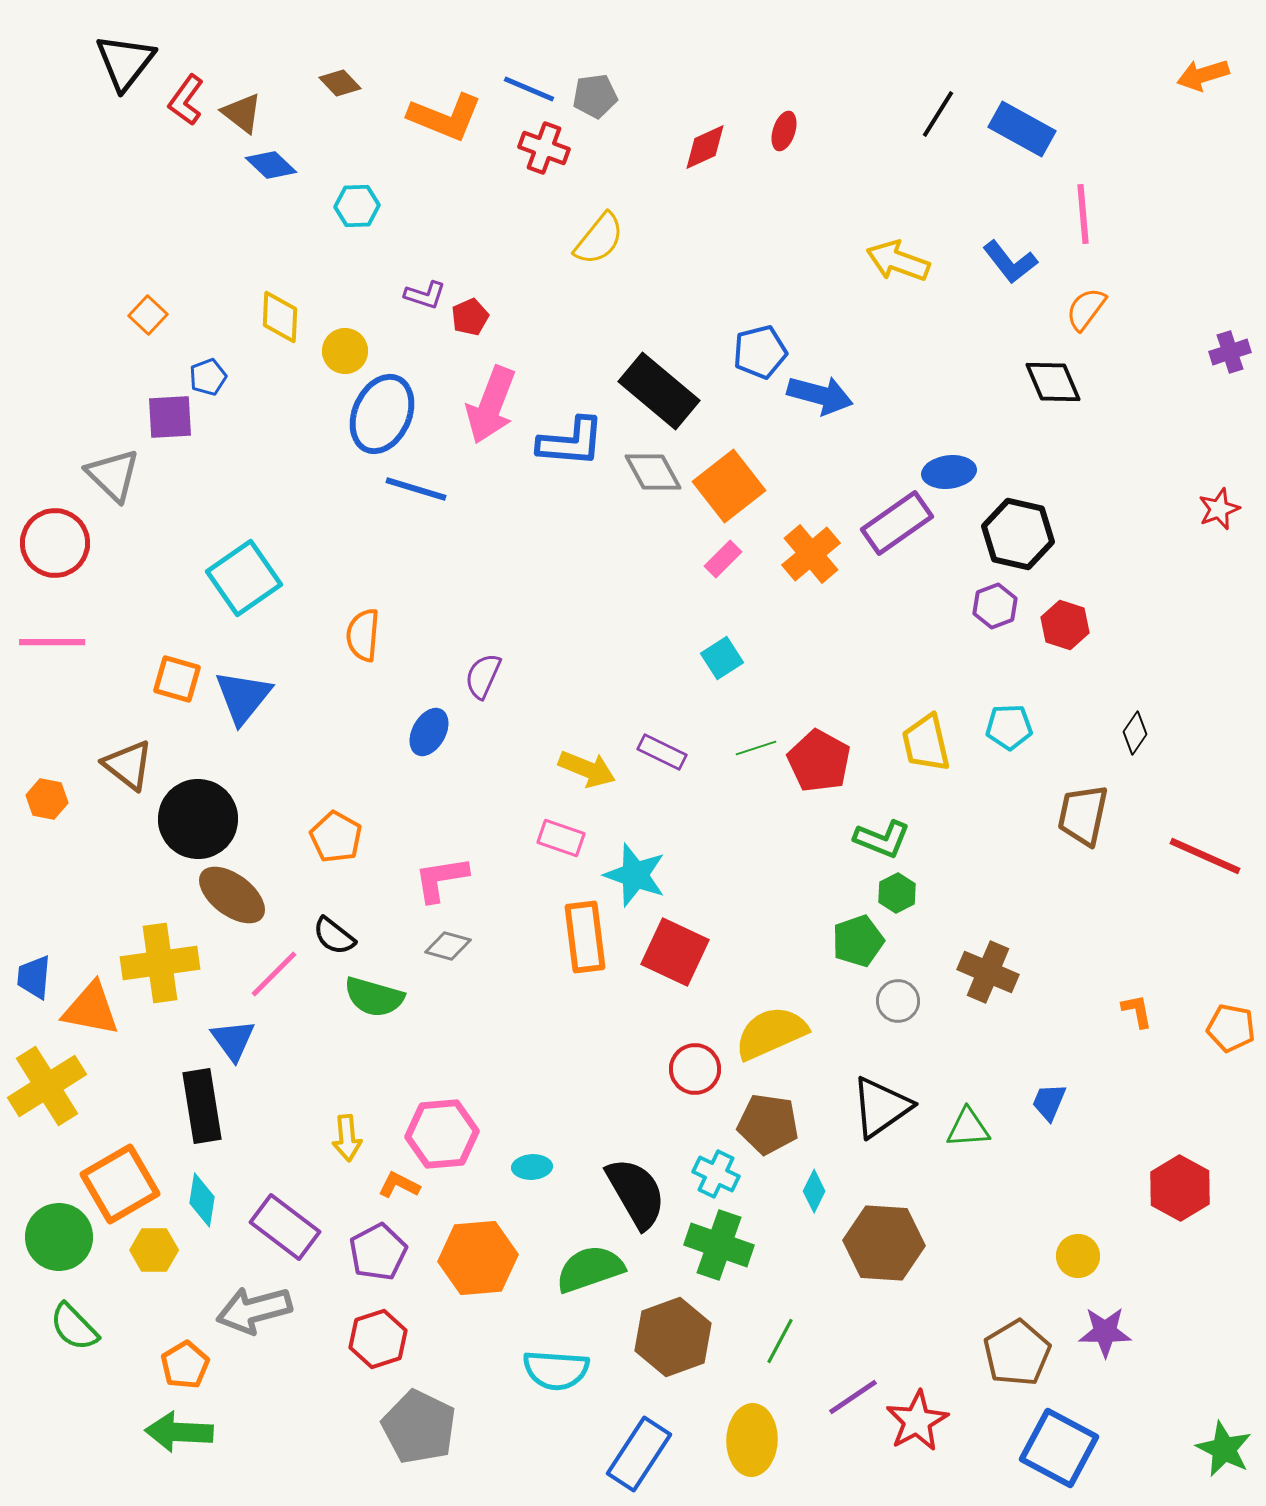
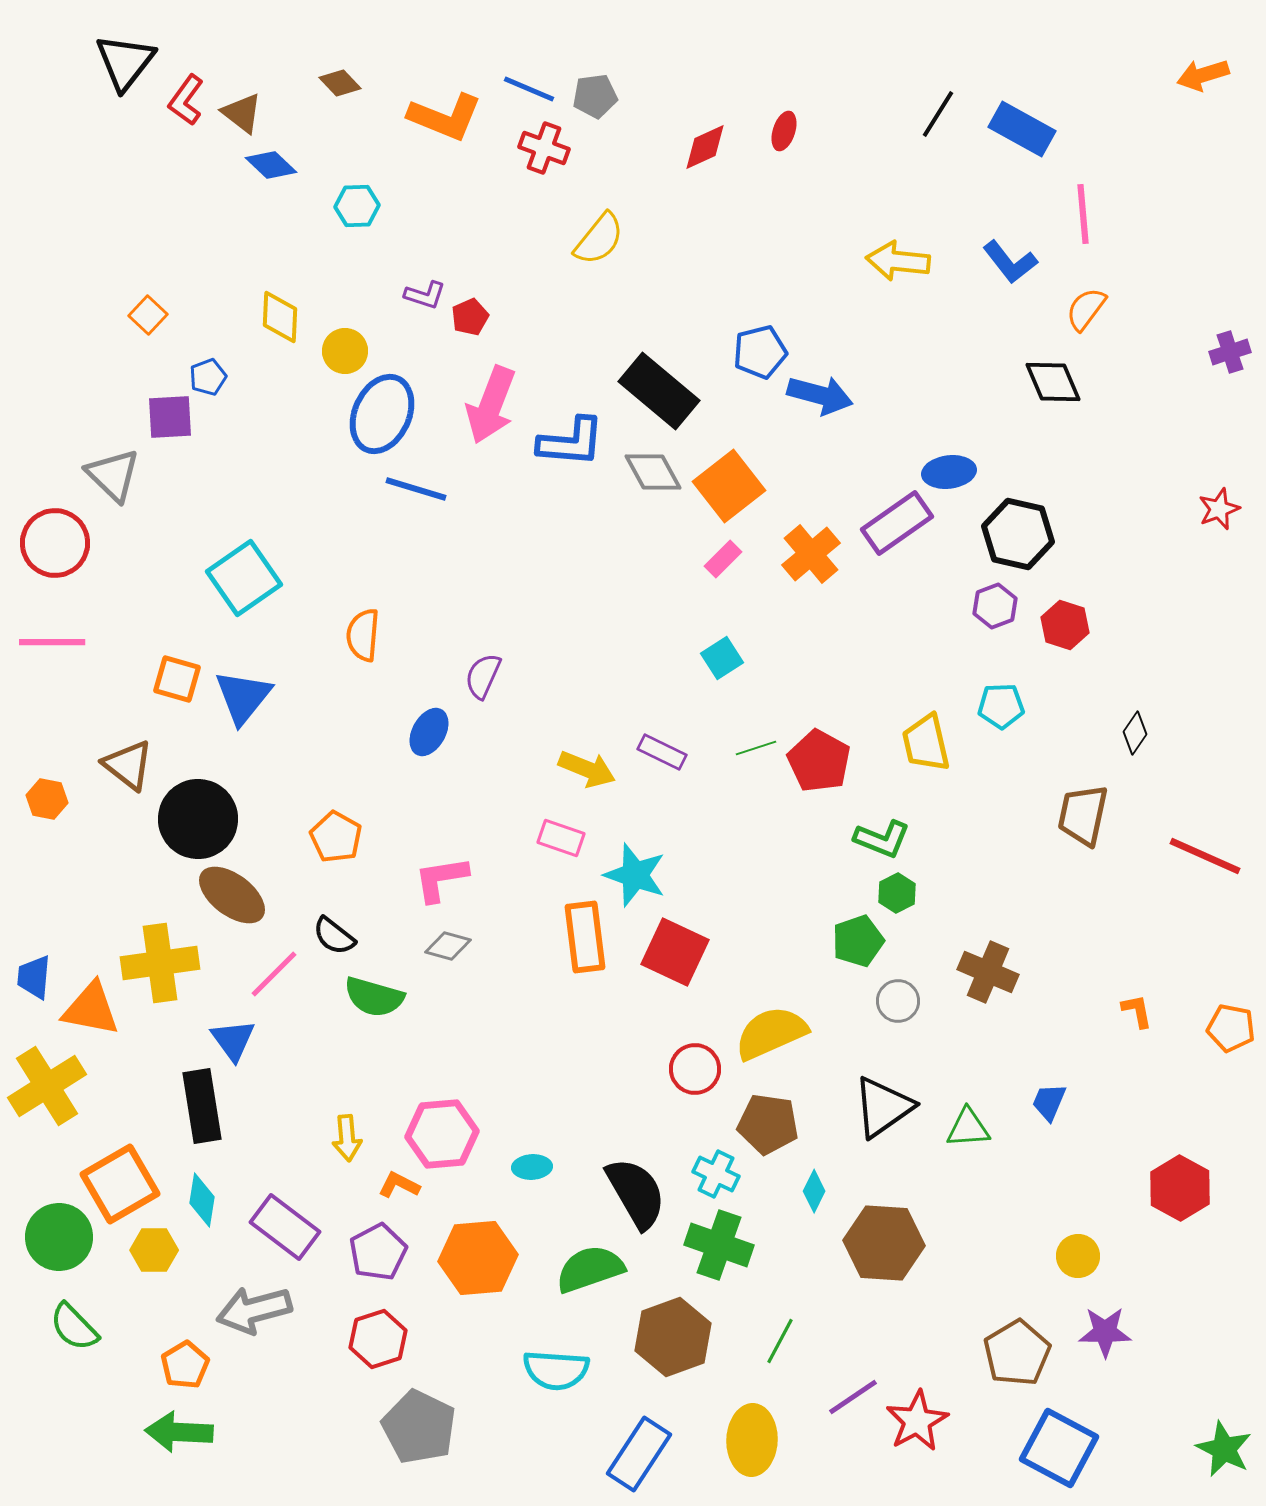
yellow arrow at (898, 261): rotated 14 degrees counterclockwise
cyan pentagon at (1009, 727): moved 8 px left, 21 px up
black triangle at (881, 1107): moved 2 px right
